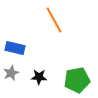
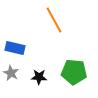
gray star: rotated 21 degrees counterclockwise
green pentagon: moved 3 px left, 8 px up; rotated 15 degrees clockwise
